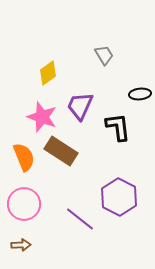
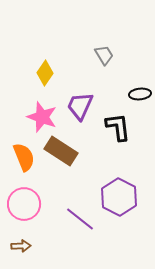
yellow diamond: moved 3 px left; rotated 20 degrees counterclockwise
brown arrow: moved 1 px down
